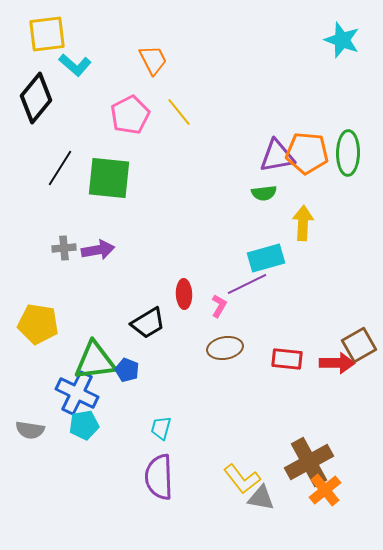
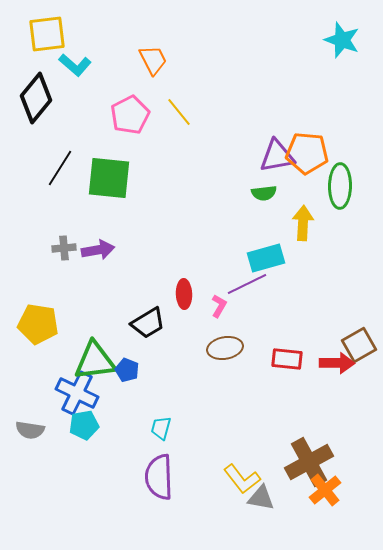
green ellipse: moved 8 px left, 33 px down
